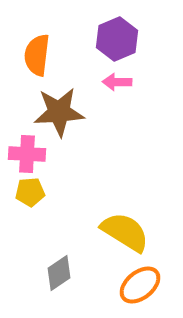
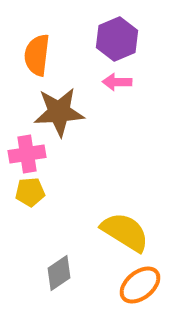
pink cross: rotated 12 degrees counterclockwise
